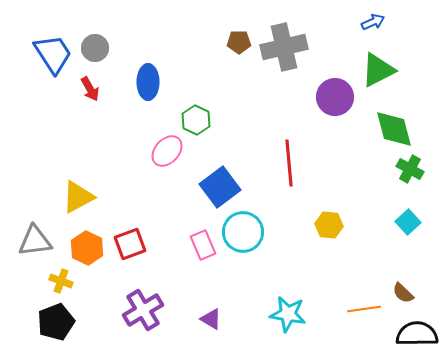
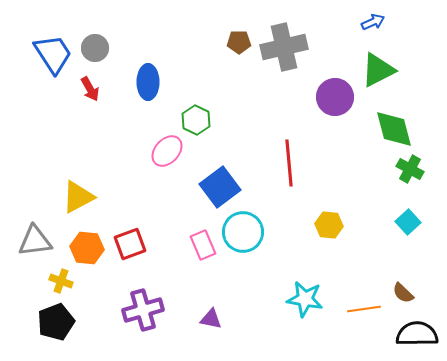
orange hexagon: rotated 20 degrees counterclockwise
purple cross: rotated 15 degrees clockwise
cyan star: moved 17 px right, 15 px up
purple triangle: rotated 20 degrees counterclockwise
